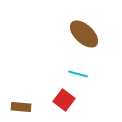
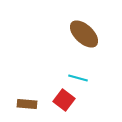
cyan line: moved 4 px down
brown rectangle: moved 6 px right, 3 px up
